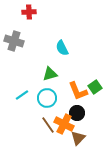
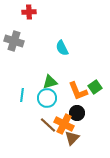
green triangle: moved 8 px down
cyan line: rotated 48 degrees counterclockwise
brown line: rotated 12 degrees counterclockwise
brown triangle: moved 6 px left
